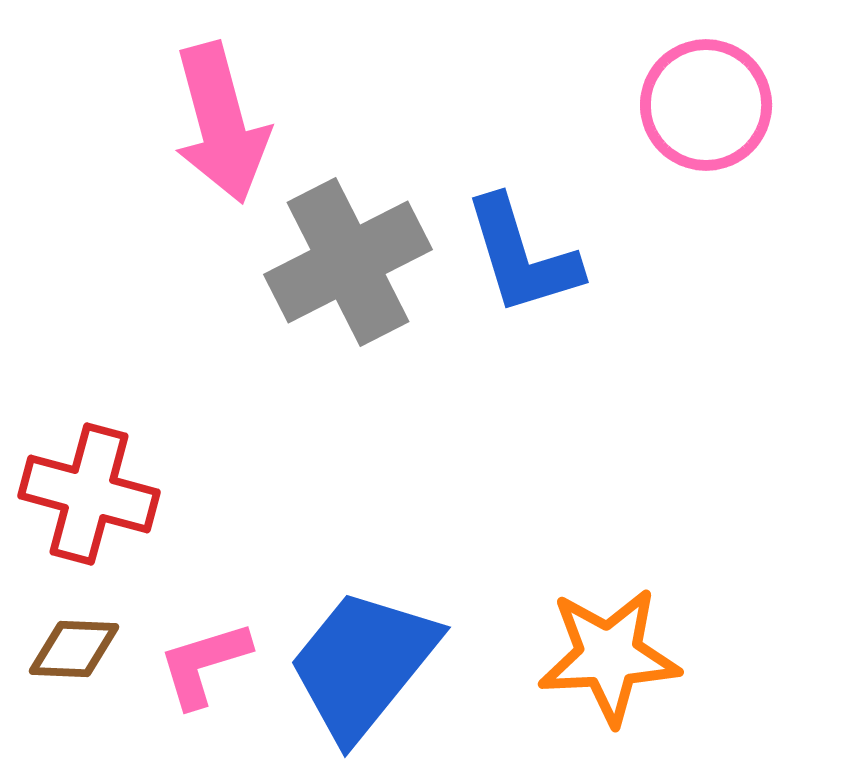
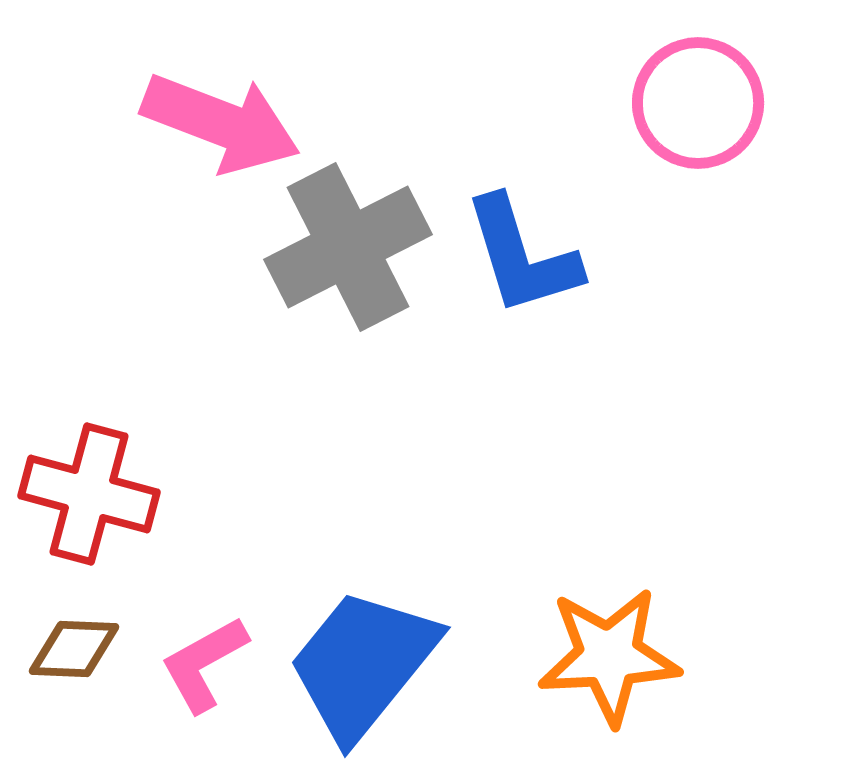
pink circle: moved 8 px left, 2 px up
pink arrow: rotated 54 degrees counterclockwise
gray cross: moved 15 px up
pink L-shape: rotated 12 degrees counterclockwise
